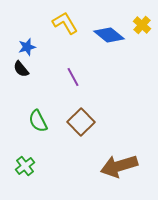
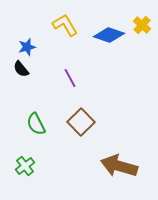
yellow L-shape: moved 2 px down
blue diamond: rotated 20 degrees counterclockwise
purple line: moved 3 px left, 1 px down
green semicircle: moved 2 px left, 3 px down
brown arrow: rotated 33 degrees clockwise
